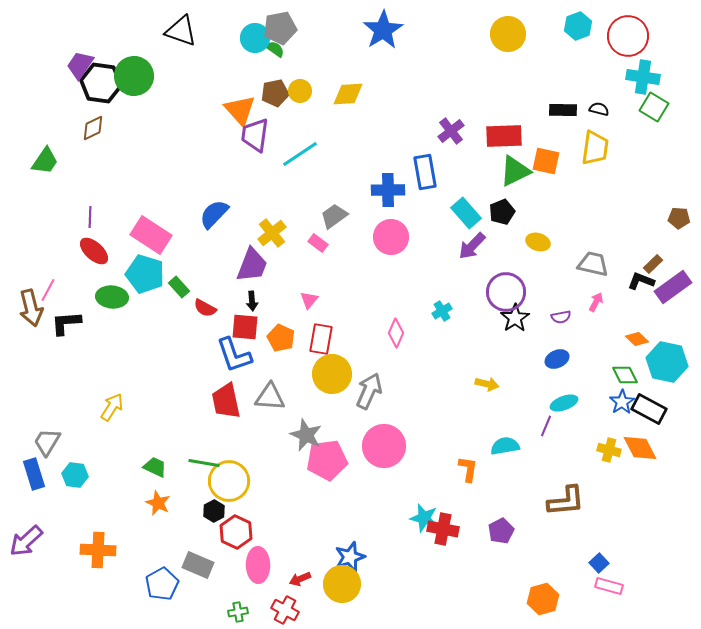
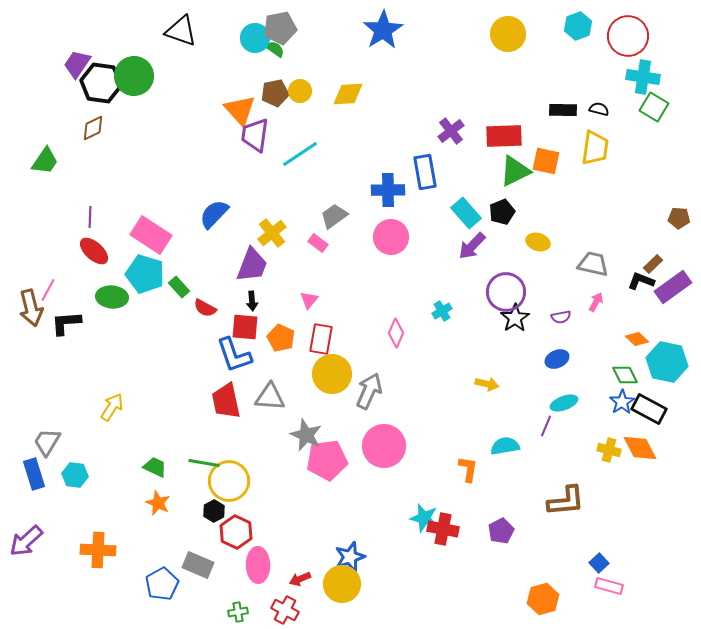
purple trapezoid at (80, 65): moved 3 px left, 1 px up
